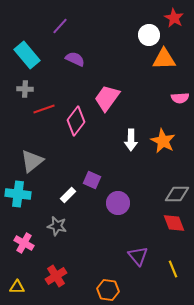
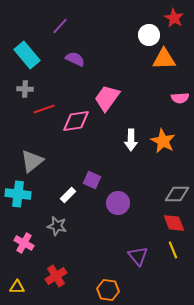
pink diamond: rotated 44 degrees clockwise
yellow line: moved 19 px up
